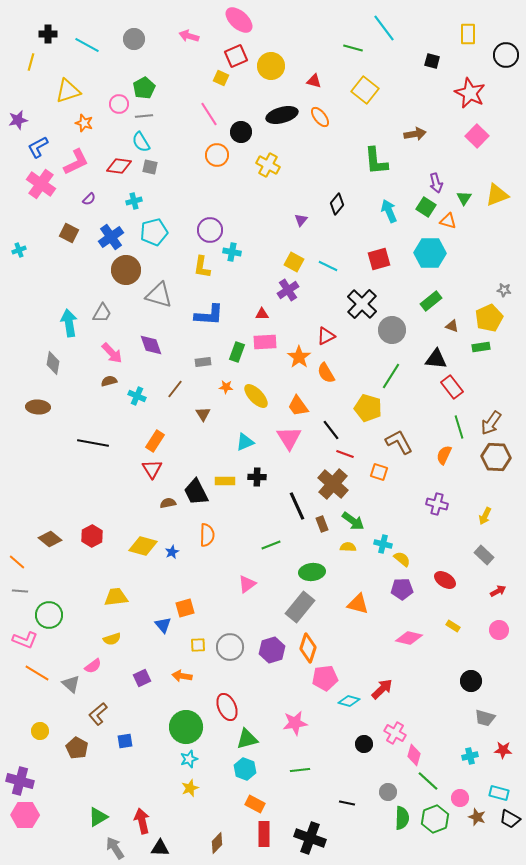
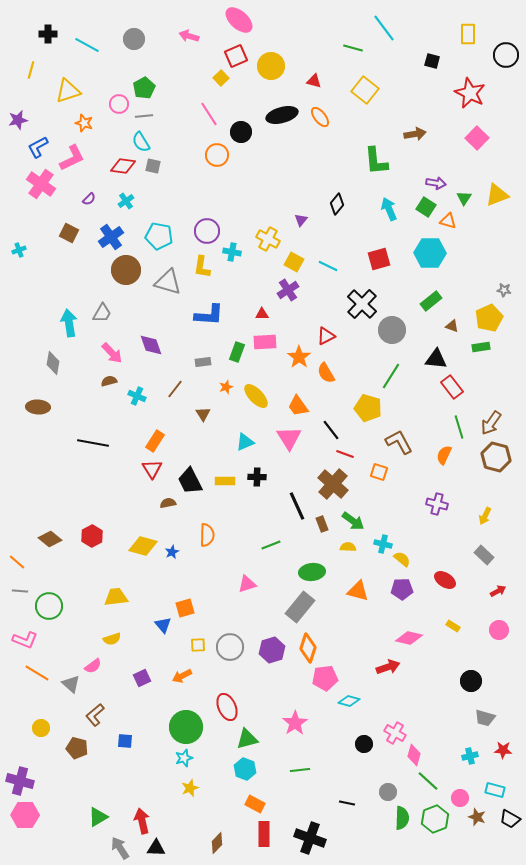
yellow line at (31, 62): moved 8 px down
yellow square at (221, 78): rotated 21 degrees clockwise
pink square at (477, 136): moved 2 px down
pink L-shape at (76, 162): moved 4 px left, 4 px up
yellow cross at (268, 165): moved 74 px down
red diamond at (119, 166): moved 4 px right
gray square at (150, 167): moved 3 px right, 1 px up
purple arrow at (436, 183): rotated 66 degrees counterclockwise
cyan cross at (134, 201): moved 8 px left; rotated 21 degrees counterclockwise
cyan arrow at (389, 211): moved 2 px up
purple circle at (210, 230): moved 3 px left, 1 px down
cyan pentagon at (154, 232): moved 5 px right, 4 px down; rotated 24 degrees clockwise
gray triangle at (159, 295): moved 9 px right, 13 px up
orange star at (226, 387): rotated 24 degrees counterclockwise
brown hexagon at (496, 457): rotated 12 degrees clockwise
black trapezoid at (196, 492): moved 6 px left, 11 px up
pink triangle at (247, 584): rotated 18 degrees clockwise
orange triangle at (358, 604): moved 13 px up
green circle at (49, 615): moved 9 px up
orange arrow at (182, 676): rotated 36 degrees counterclockwise
red arrow at (382, 689): moved 6 px right, 22 px up; rotated 25 degrees clockwise
brown L-shape at (98, 714): moved 3 px left, 1 px down
pink star at (295, 723): rotated 25 degrees counterclockwise
yellow circle at (40, 731): moved 1 px right, 3 px up
blue square at (125, 741): rotated 14 degrees clockwise
brown pentagon at (77, 748): rotated 15 degrees counterclockwise
cyan star at (189, 759): moved 5 px left, 1 px up
cyan rectangle at (499, 793): moved 4 px left, 3 px up
gray arrow at (115, 848): moved 5 px right
black triangle at (160, 848): moved 4 px left
